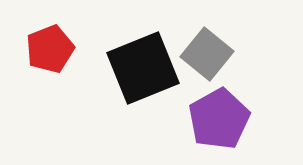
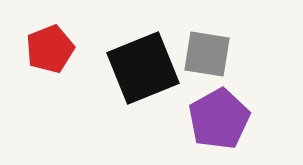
gray square: rotated 30 degrees counterclockwise
